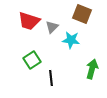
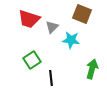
red trapezoid: moved 2 px up
